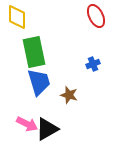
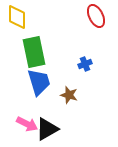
blue cross: moved 8 px left
